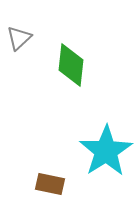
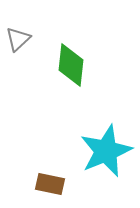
gray triangle: moved 1 px left, 1 px down
cyan star: rotated 10 degrees clockwise
